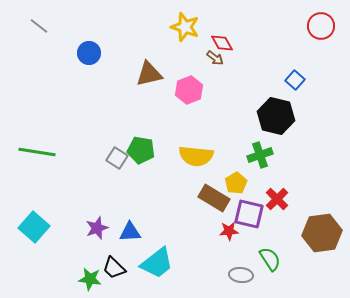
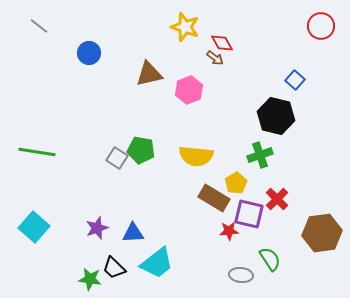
blue triangle: moved 3 px right, 1 px down
